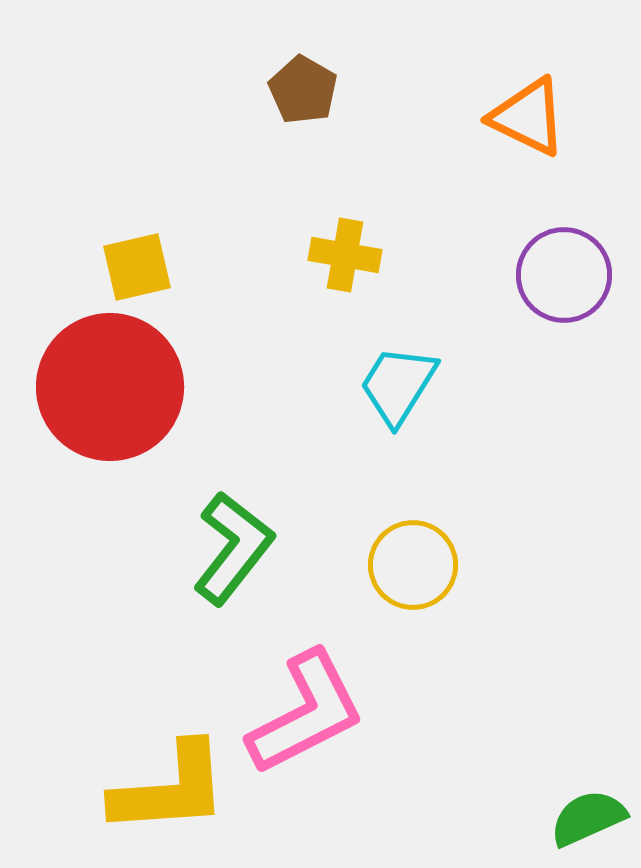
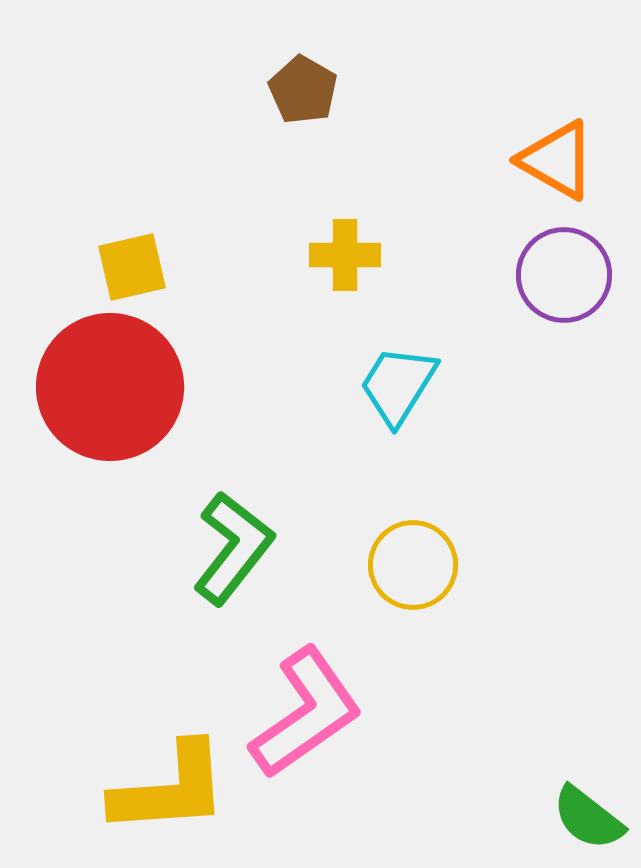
orange triangle: moved 29 px right, 43 px down; rotated 4 degrees clockwise
yellow cross: rotated 10 degrees counterclockwise
yellow square: moved 5 px left
pink L-shape: rotated 8 degrees counterclockwise
green semicircle: rotated 118 degrees counterclockwise
